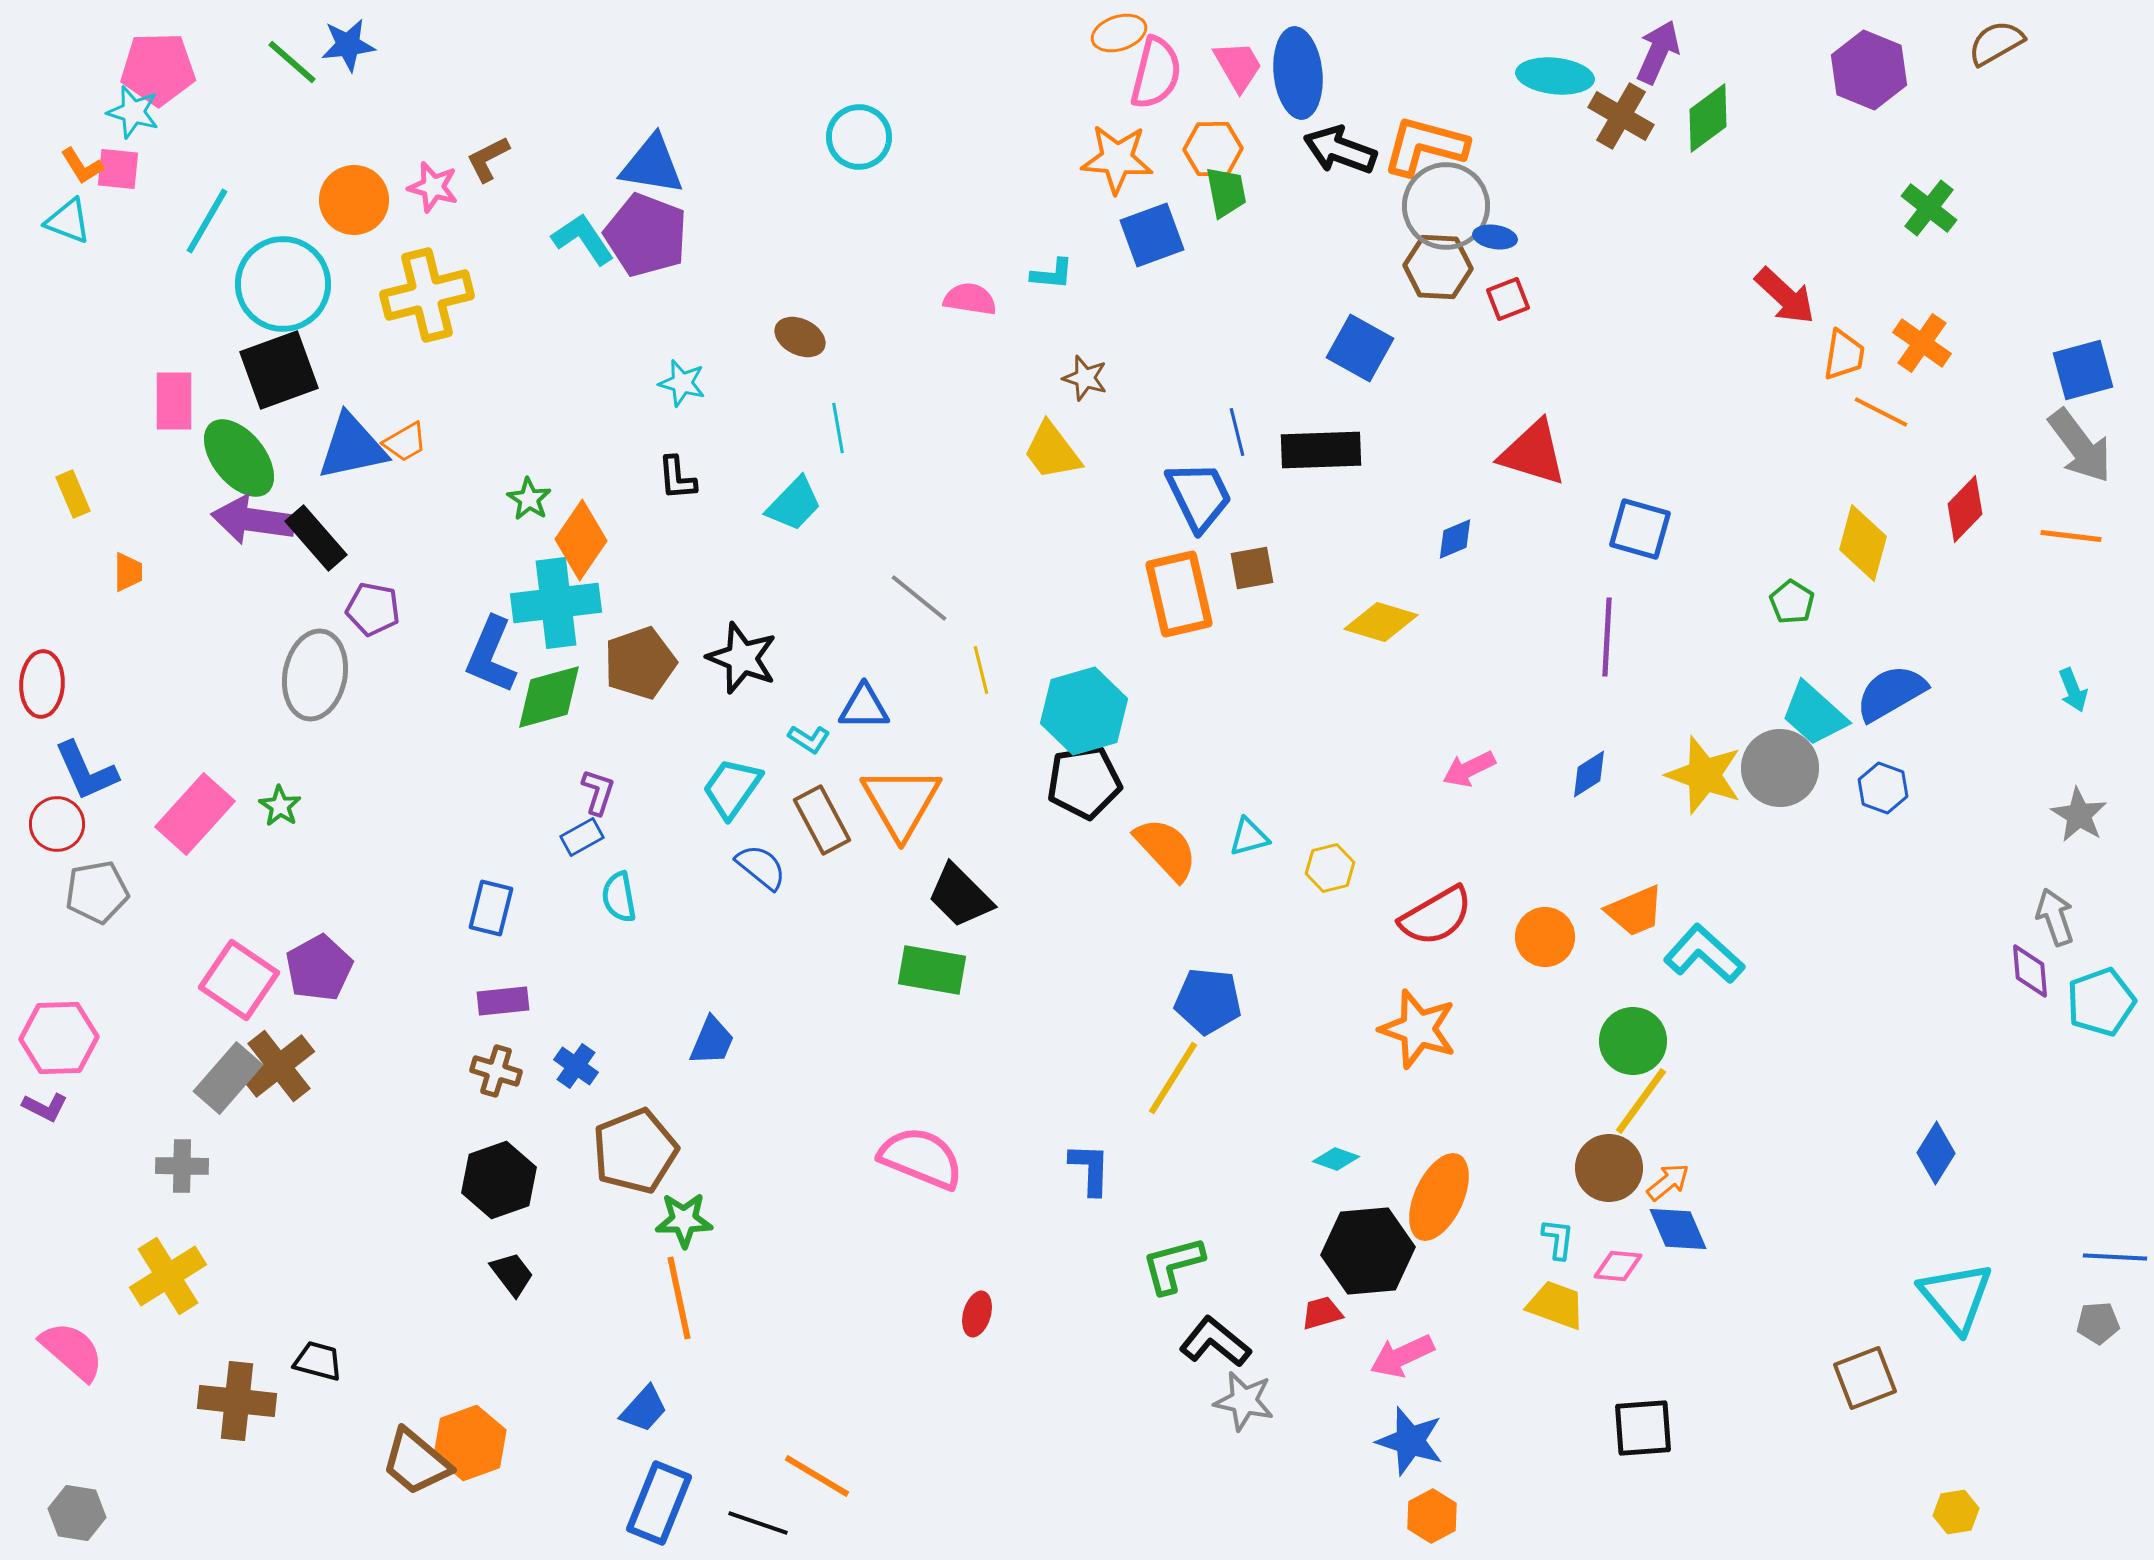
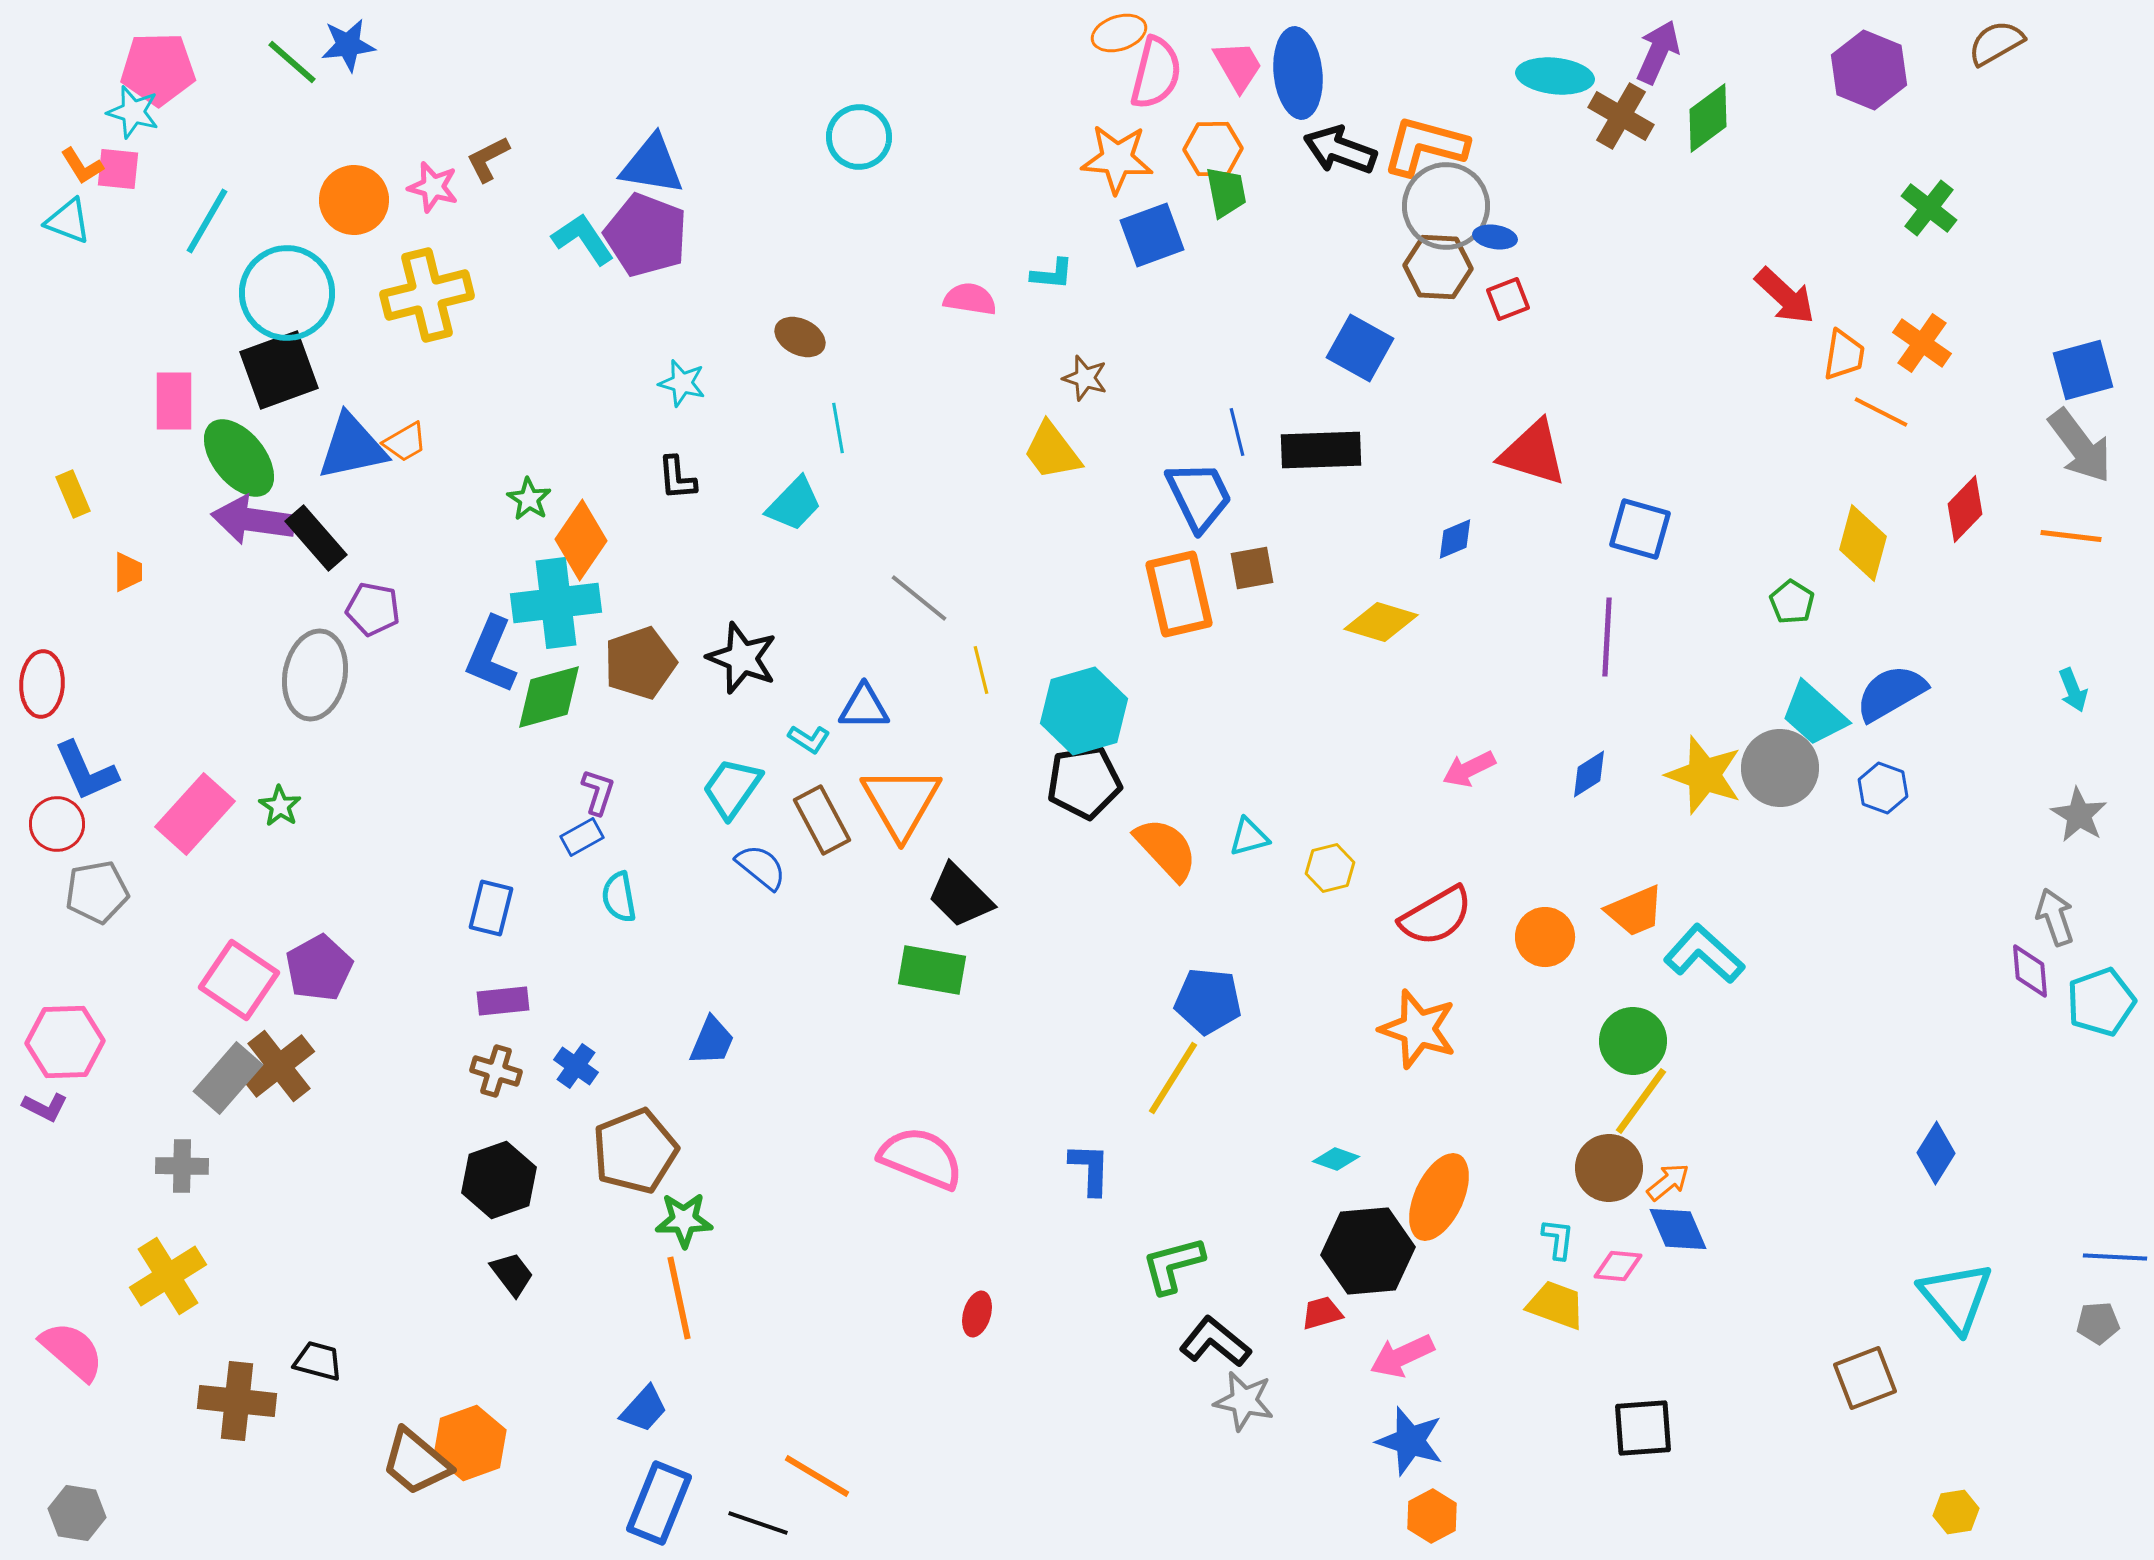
cyan circle at (283, 284): moved 4 px right, 9 px down
pink hexagon at (59, 1038): moved 6 px right, 4 px down
